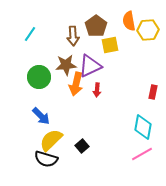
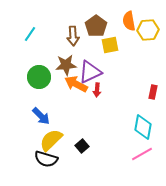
purple triangle: moved 6 px down
orange arrow: rotated 105 degrees clockwise
